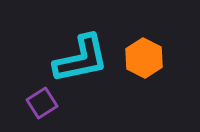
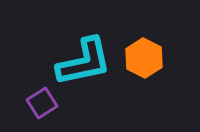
cyan L-shape: moved 3 px right, 3 px down
